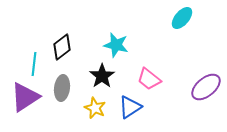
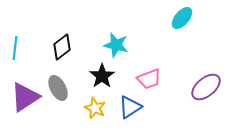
cyan line: moved 19 px left, 16 px up
pink trapezoid: rotated 60 degrees counterclockwise
gray ellipse: moved 4 px left; rotated 35 degrees counterclockwise
